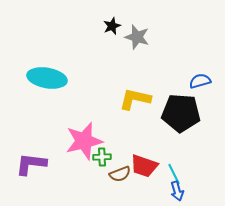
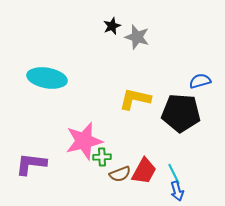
red trapezoid: moved 5 px down; rotated 80 degrees counterclockwise
